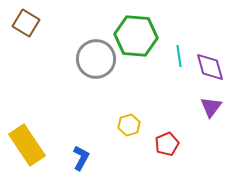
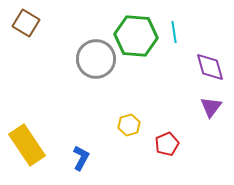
cyan line: moved 5 px left, 24 px up
